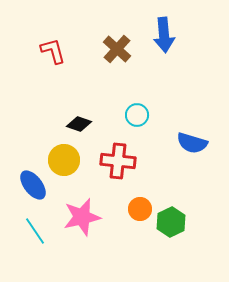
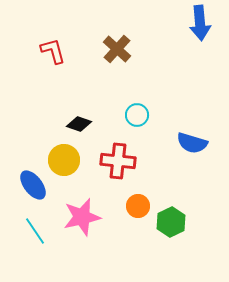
blue arrow: moved 36 px right, 12 px up
orange circle: moved 2 px left, 3 px up
